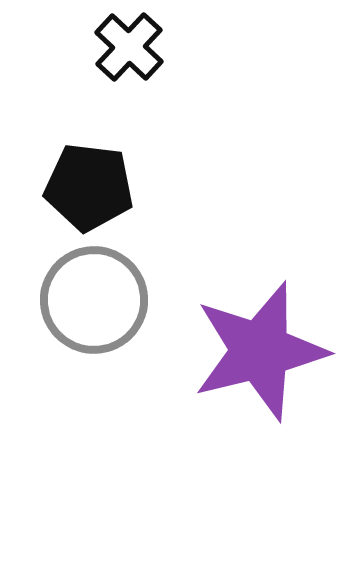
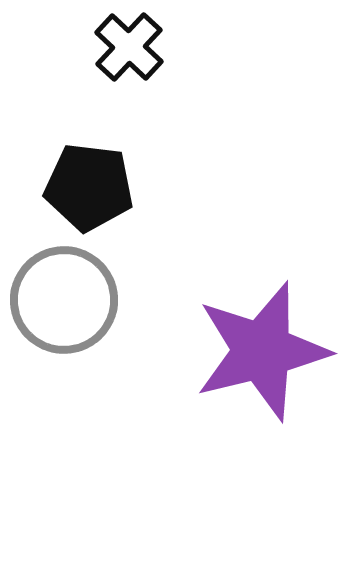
gray circle: moved 30 px left
purple star: moved 2 px right
